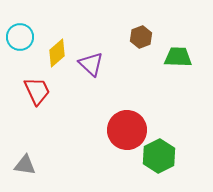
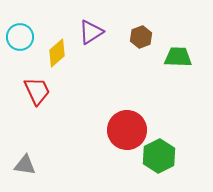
purple triangle: moved 32 px up; rotated 44 degrees clockwise
